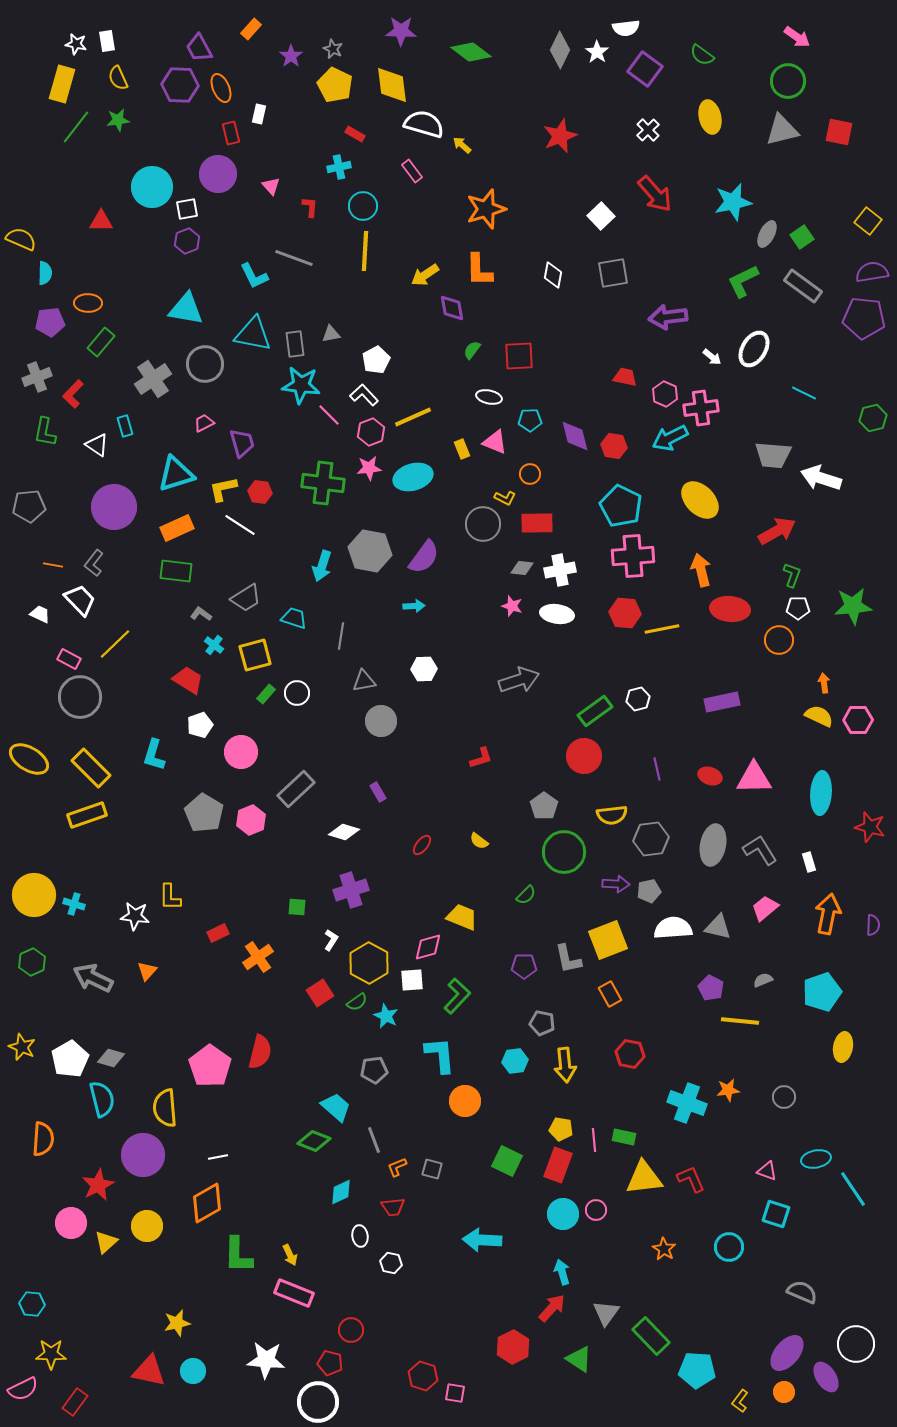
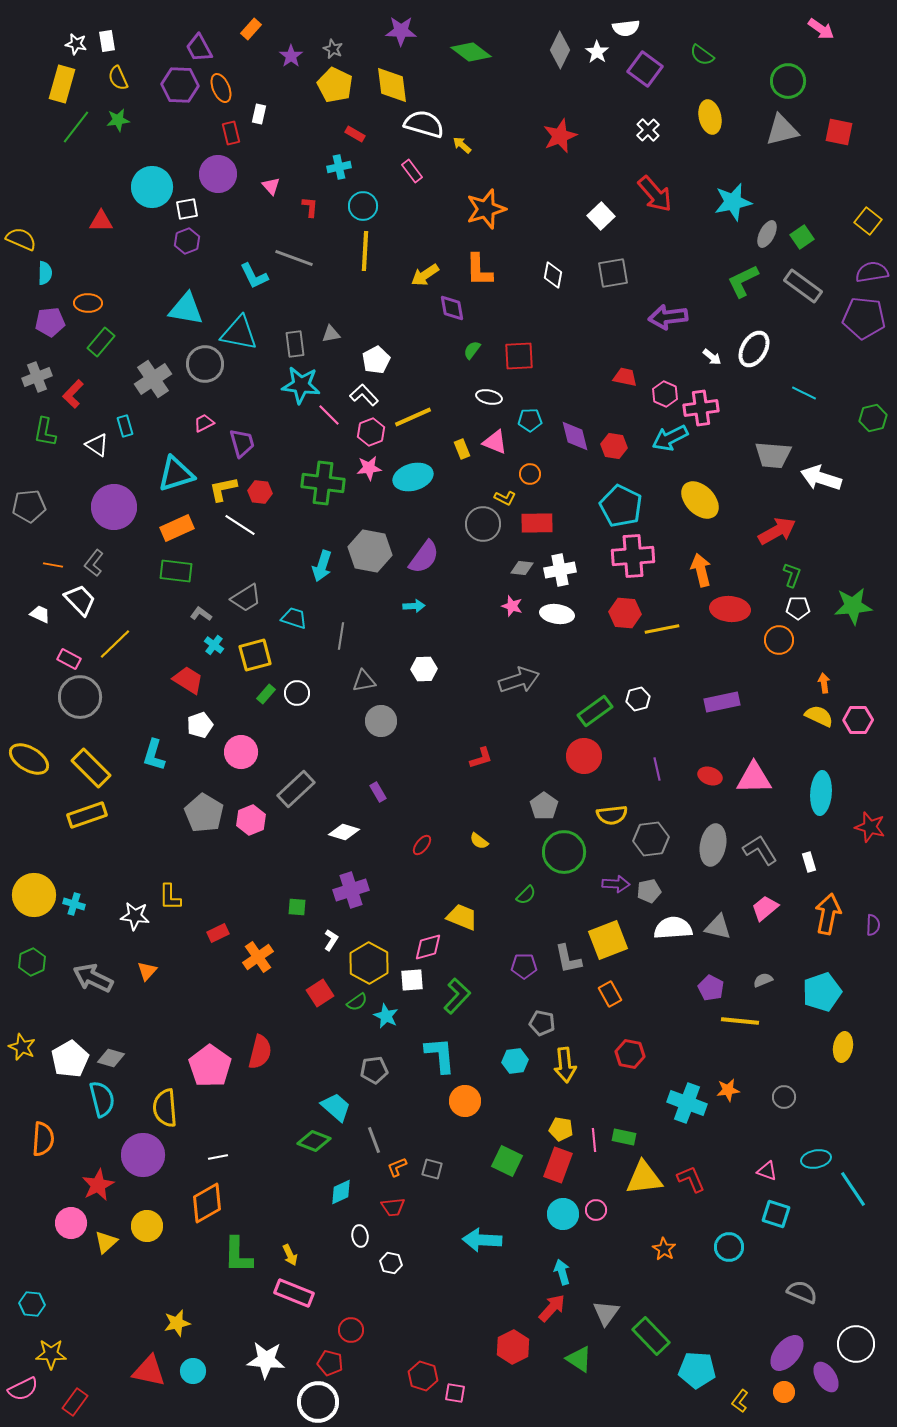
pink arrow at (797, 37): moved 24 px right, 8 px up
cyan triangle at (253, 334): moved 14 px left, 1 px up
